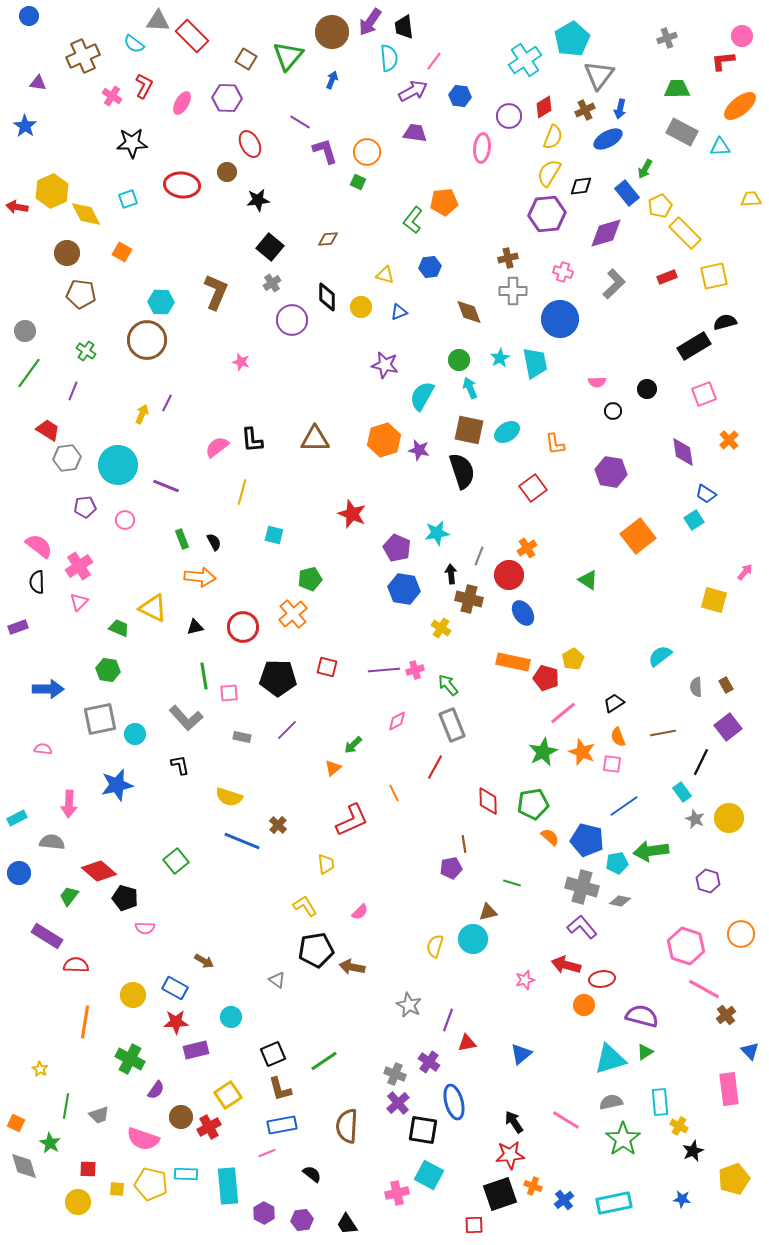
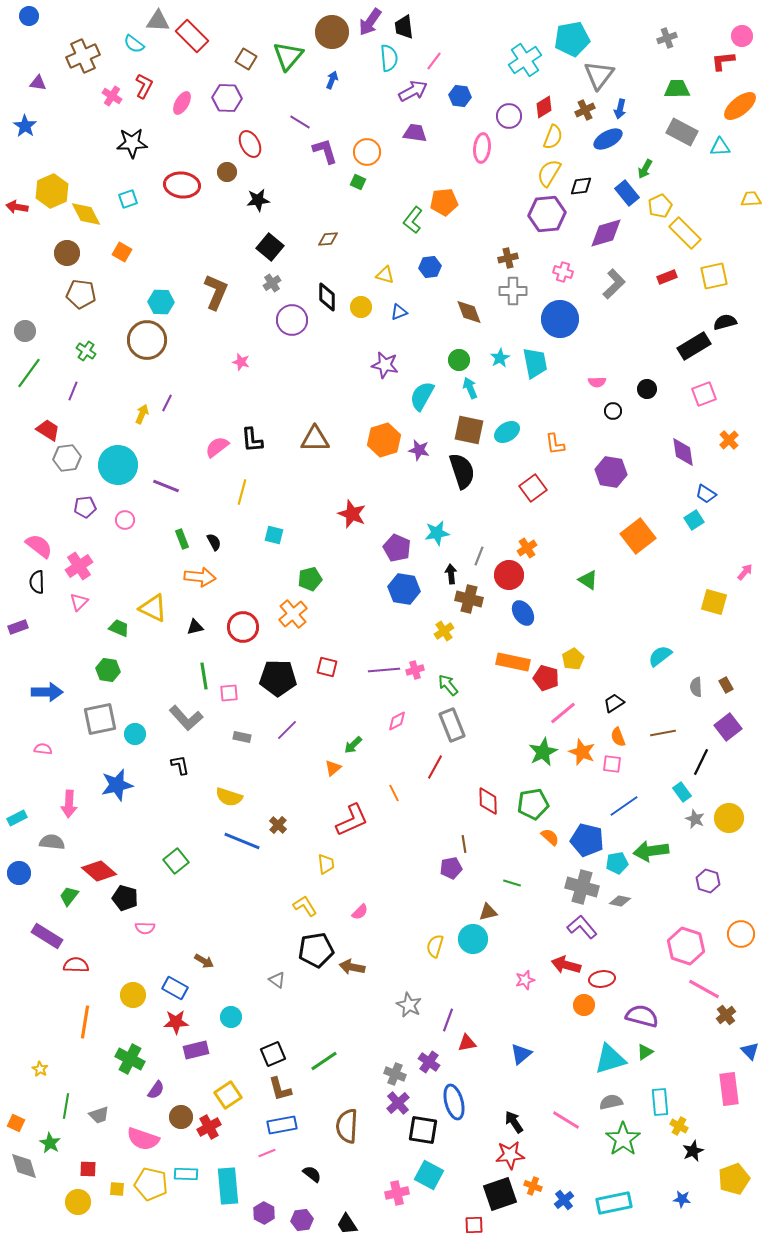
cyan pentagon at (572, 39): rotated 20 degrees clockwise
yellow square at (714, 600): moved 2 px down
yellow cross at (441, 628): moved 3 px right, 3 px down; rotated 24 degrees clockwise
blue arrow at (48, 689): moved 1 px left, 3 px down
